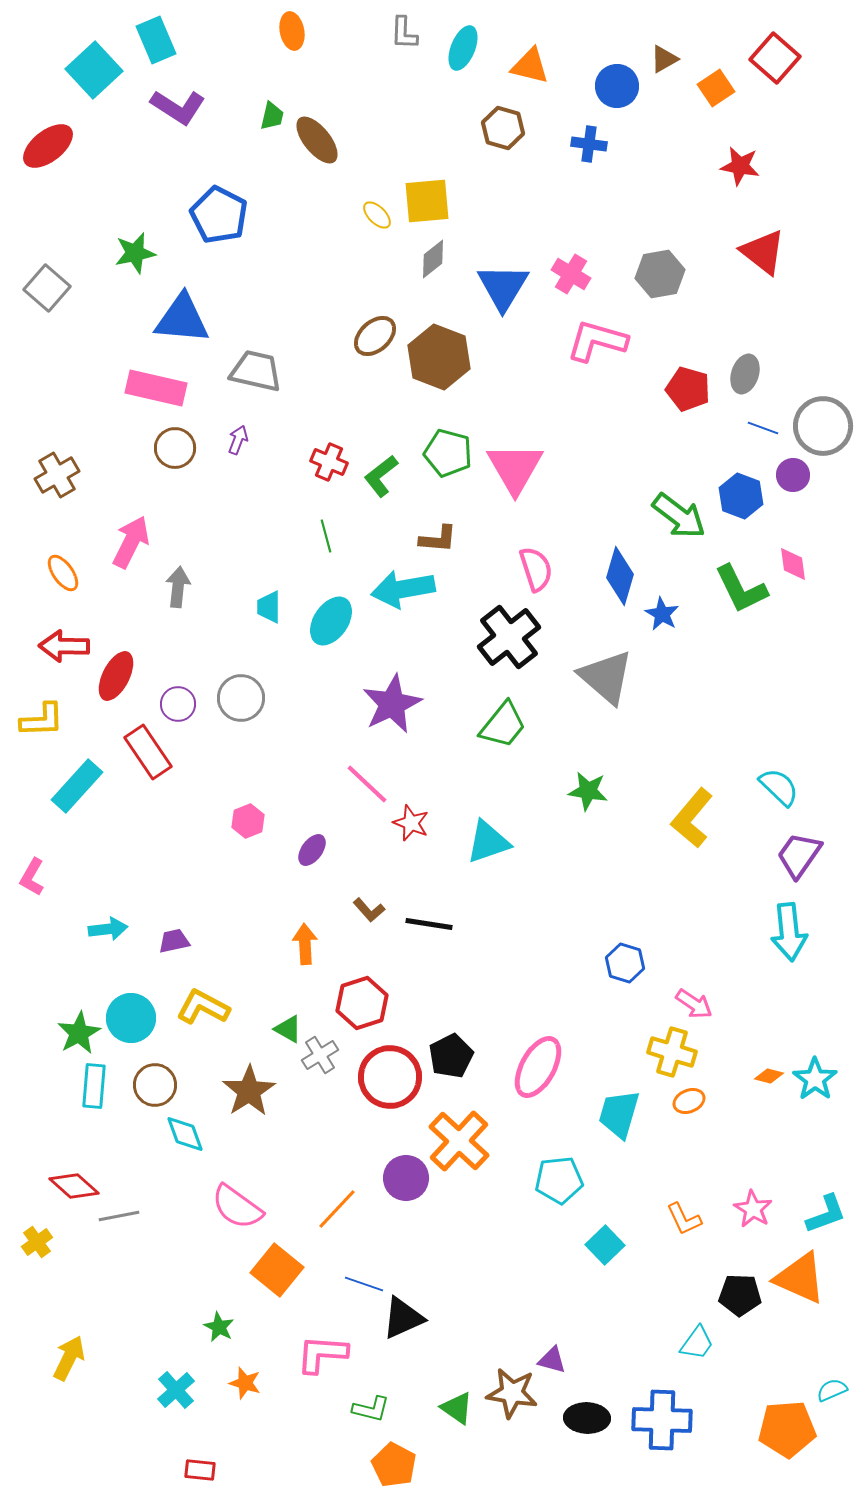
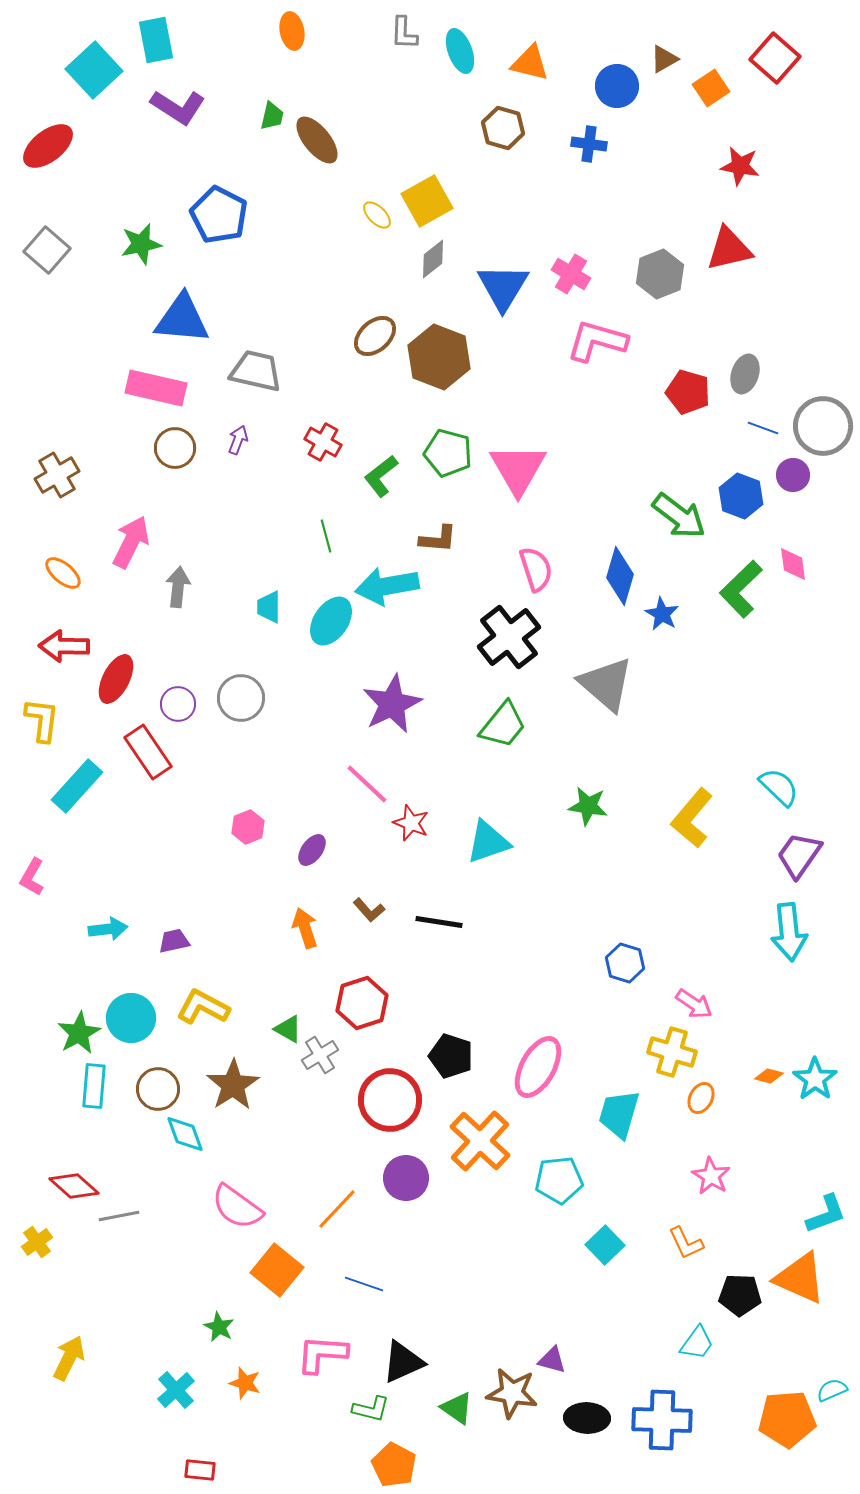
cyan rectangle at (156, 40): rotated 12 degrees clockwise
cyan ellipse at (463, 48): moved 3 px left, 3 px down; rotated 42 degrees counterclockwise
orange triangle at (530, 66): moved 3 px up
orange square at (716, 88): moved 5 px left
yellow square at (427, 201): rotated 24 degrees counterclockwise
red triangle at (763, 252): moved 34 px left, 3 px up; rotated 51 degrees counterclockwise
green star at (135, 253): moved 6 px right, 9 px up
gray hexagon at (660, 274): rotated 12 degrees counterclockwise
gray square at (47, 288): moved 38 px up
red pentagon at (688, 389): moved 3 px down
red cross at (329, 462): moved 6 px left, 20 px up; rotated 6 degrees clockwise
pink triangle at (515, 468): moved 3 px right, 1 px down
orange ellipse at (63, 573): rotated 15 degrees counterclockwise
cyan arrow at (403, 589): moved 16 px left, 3 px up
green L-shape at (741, 589): rotated 72 degrees clockwise
red ellipse at (116, 676): moved 3 px down
gray triangle at (606, 677): moved 7 px down
yellow L-shape at (42, 720): rotated 81 degrees counterclockwise
green star at (588, 791): moved 15 px down
pink hexagon at (248, 821): moved 6 px down
black line at (429, 924): moved 10 px right, 2 px up
orange arrow at (305, 944): moved 16 px up; rotated 15 degrees counterclockwise
black pentagon at (451, 1056): rotated 27 degrees counterclockwise
red circle at (390, 1077): moved 23 px down
brown circle at (155, 1085): moved 3 px right, 4 px down
brown star at (249, 1091): moved 16 px left, 6 px up
orange ellipse at (689, 1101): moved 12 px right, 3 px up; rotated 40 degrees counterclockwise
orange cross at (459, 1141): moved 21 px right
pink star at (753, 1209): moved 42 px left, 33 px up
orange L-shape at (684, 1219): moved 2 px right, 24 px down
black triangle at (403, 1318): moved 44 px down
orange pentagon at (787, 1429): moved 10 px up
